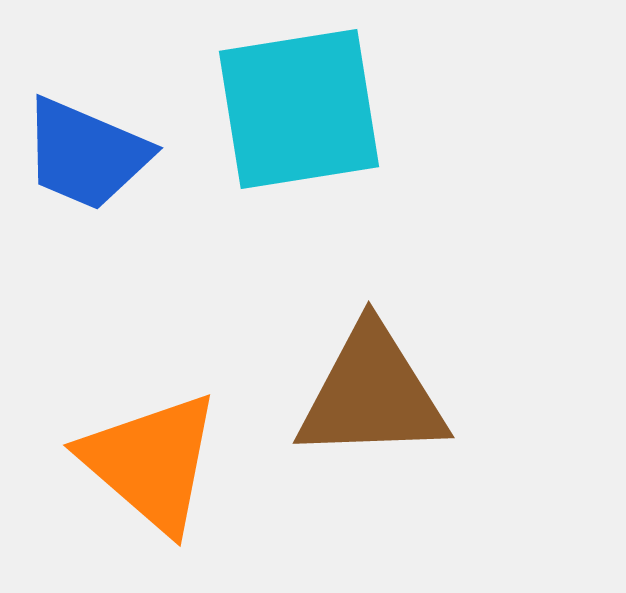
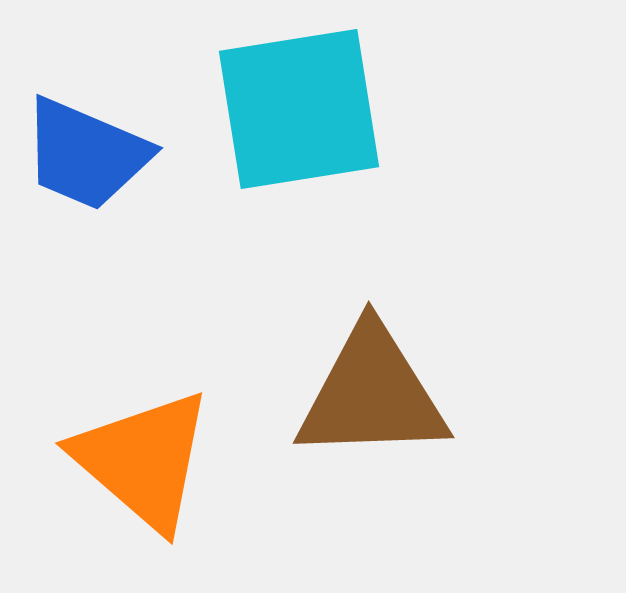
orange triangle: moved 8 px left, 2 px up
